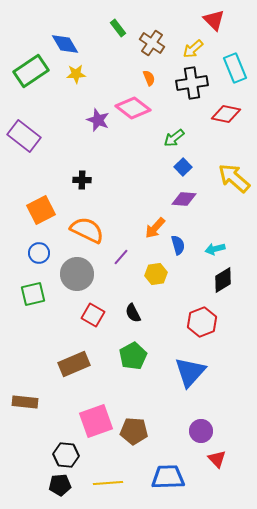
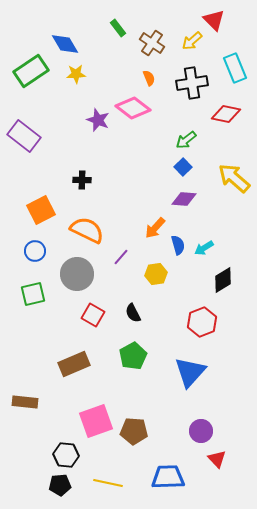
yellow arrow at (193, 49): moved 1 px left, 8 px up
green arrow at (174, 138): moved 12 px right, 2 px down
cyan arrow at (215, 249): moved 11 px left, 1 px up; rotated 18 degrees counterclockwise
blue circle at (39, 253): moved 4 px left, 2 px up
yellow line at (108, 483): rotated 16 degrees clockwise
